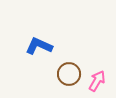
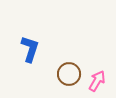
blue L-shape: moved 9 px left, 3 px down; rotated 84 degrees clockwise
